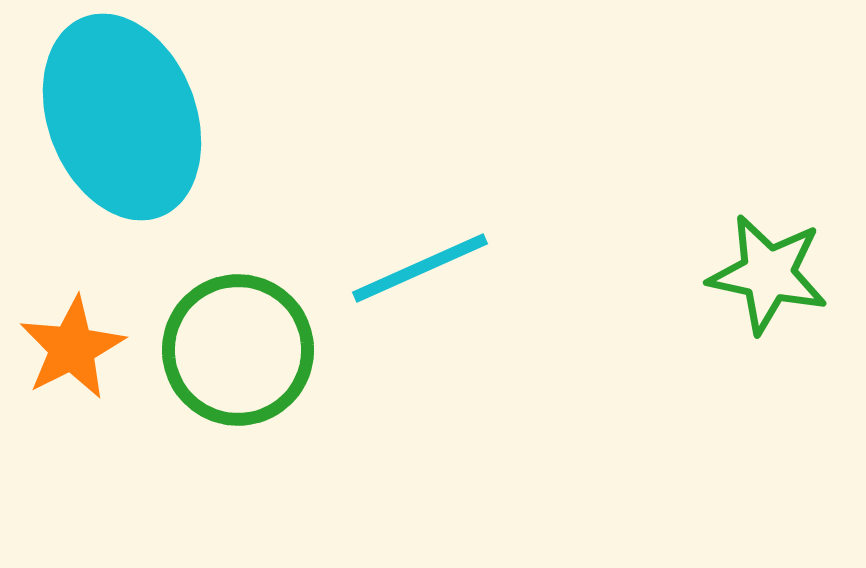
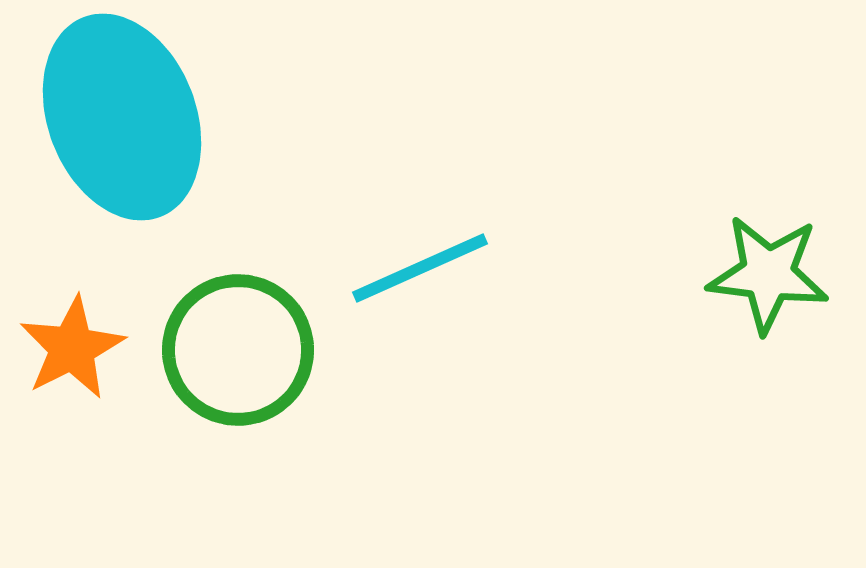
green star: rotated 5 degrees counterclockwise
